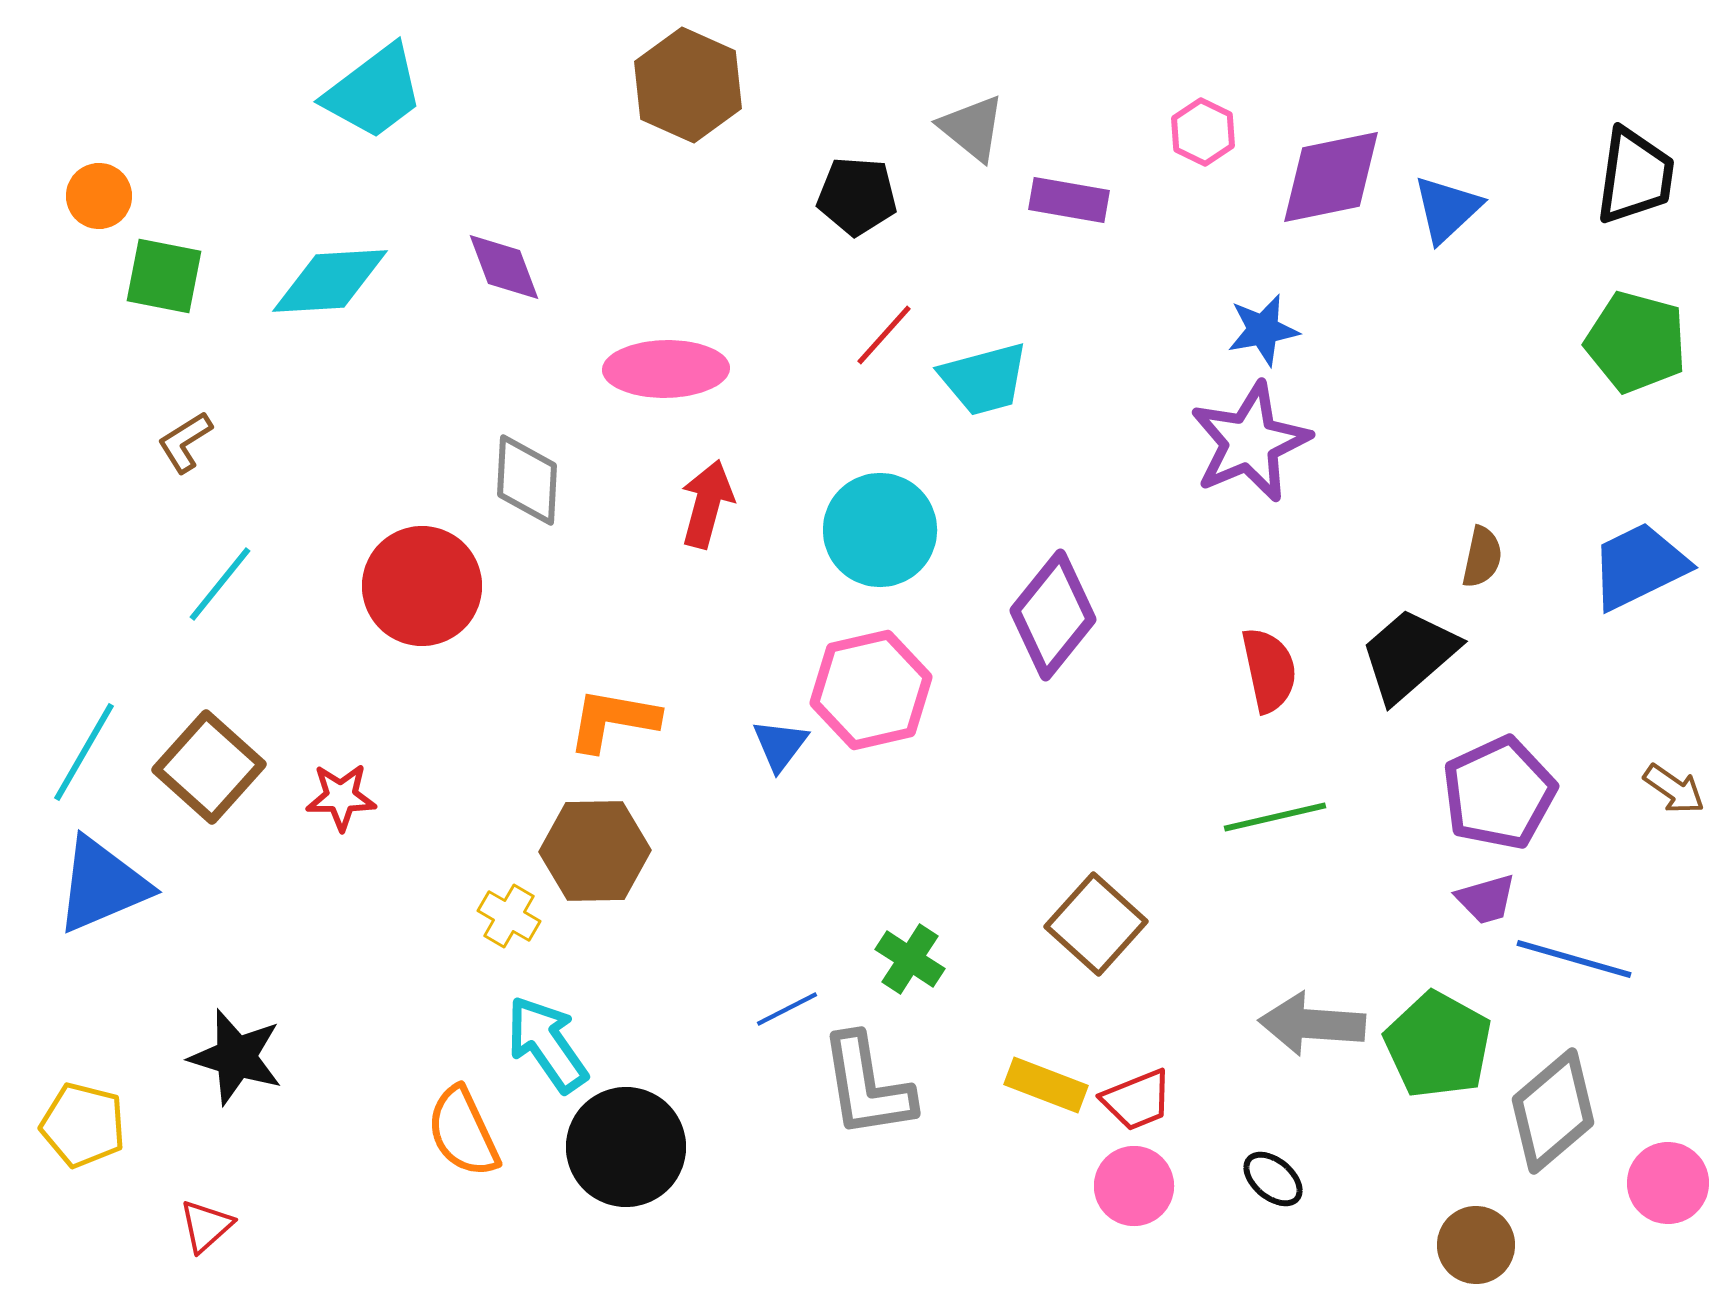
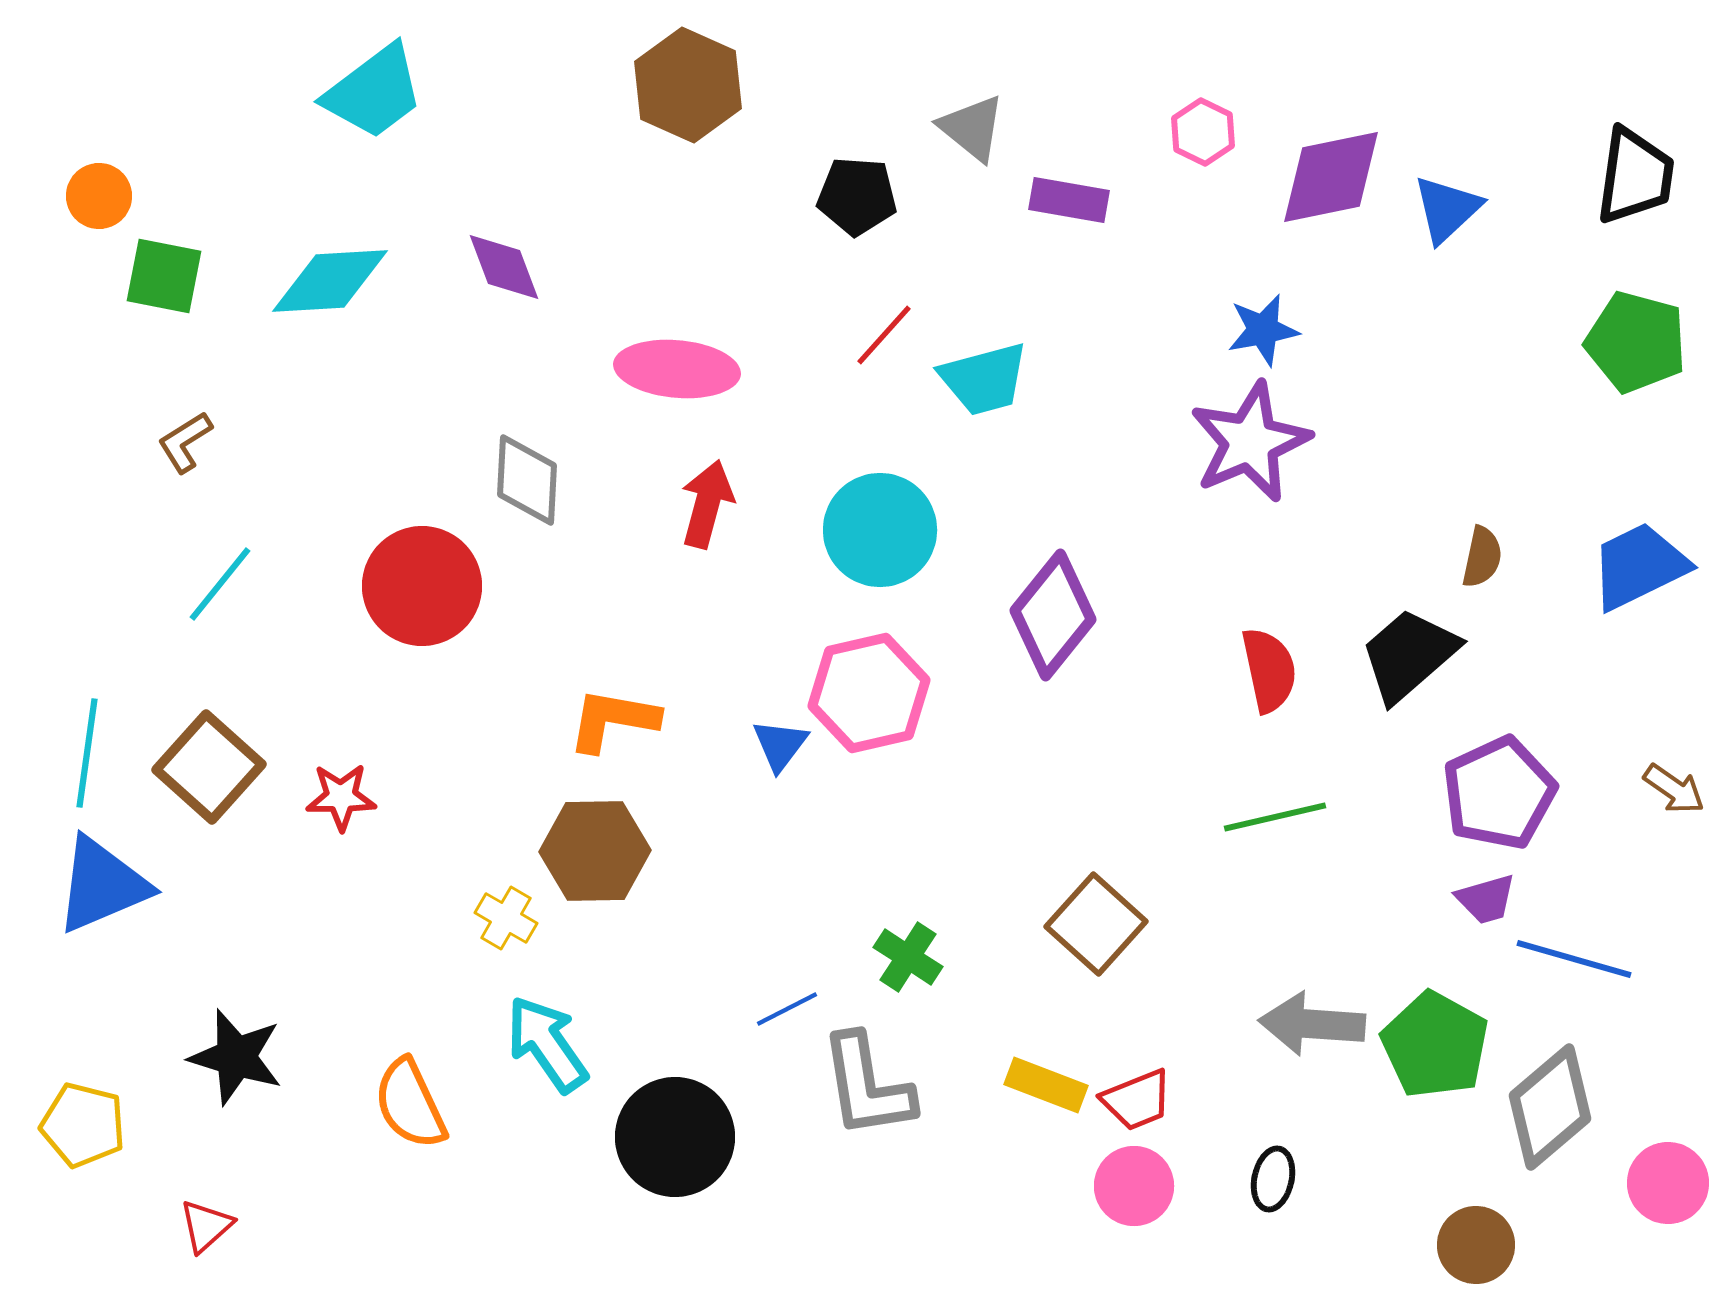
pink ellipse at (666, 369): moved 11 px right; rotated 6 degrees clockwise
pink hexagon at (871, 690): moved 2 px left, 3 px down
cyan line at (84, 752): moved 3 px right, 1 px down; rotated 22 degrees counterclockwise
yellow cross at (509, 916): moved 3 px left, 2 px down
green cross at (910, 959): moved 2 px left, 2 px up
green pentagon at (1438, 1045): moved 3 px left
gray diamond at (1553, 1111): moved 3 px left, 4 px up
orange semicircle at (463, 1132): moved 53 px left, 28 px up
black circle at (626, 1147): moved 49 px right, 10 px up
black ellipse at (1273, 1179): rotated 62 degrees clockwise
